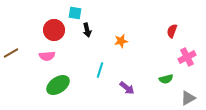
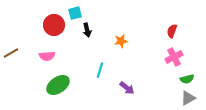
cyan square: rotated 24 degrees counterclockwise
red circle: moved 5 px up
pink cross: moved 13 px left
green semicircle: moved 21 px right
